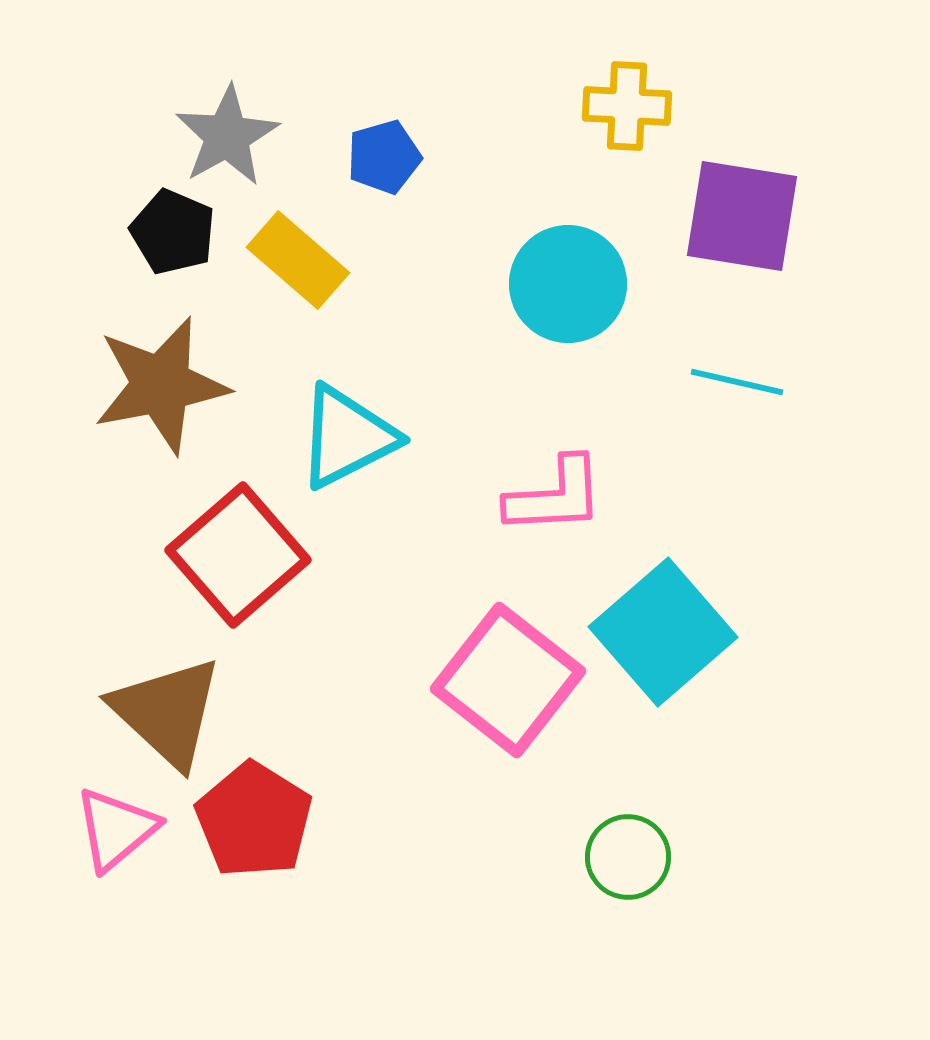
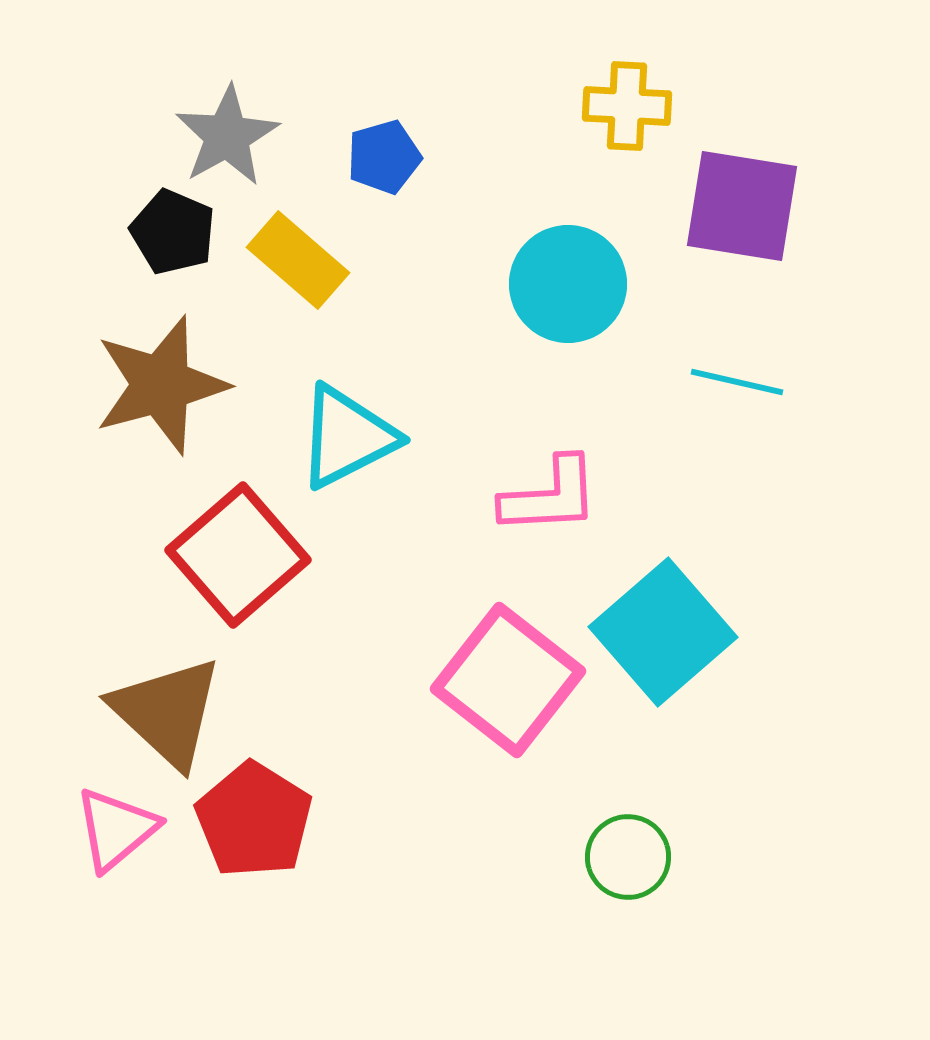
purple square: moved 10 px up
brown star: rotated 4 degrees counterclockwise
pink L-shape: moved 5 px left
